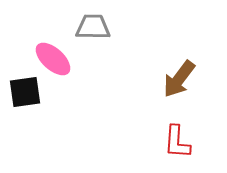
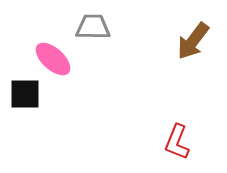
brown arrow: moved 14 px right, 38 px up
black square: moved 2 px down; rotated 8 degrees clockwise
red L-shape: rotated 18 degrees clockwise
